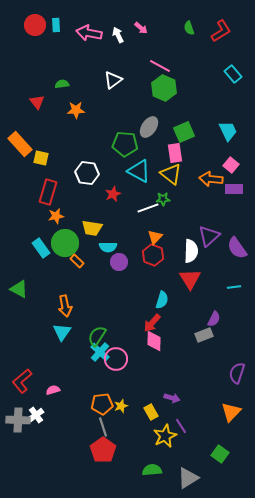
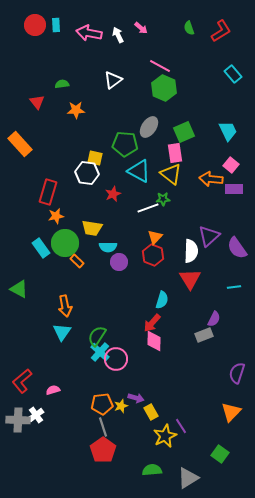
yellow square at (41, 158): moved 54 px right
purple arrow at (172, 398): moved 36 px left
